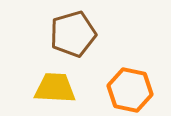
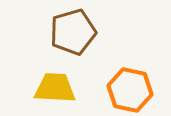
brown pentagon: moved 2 px up
